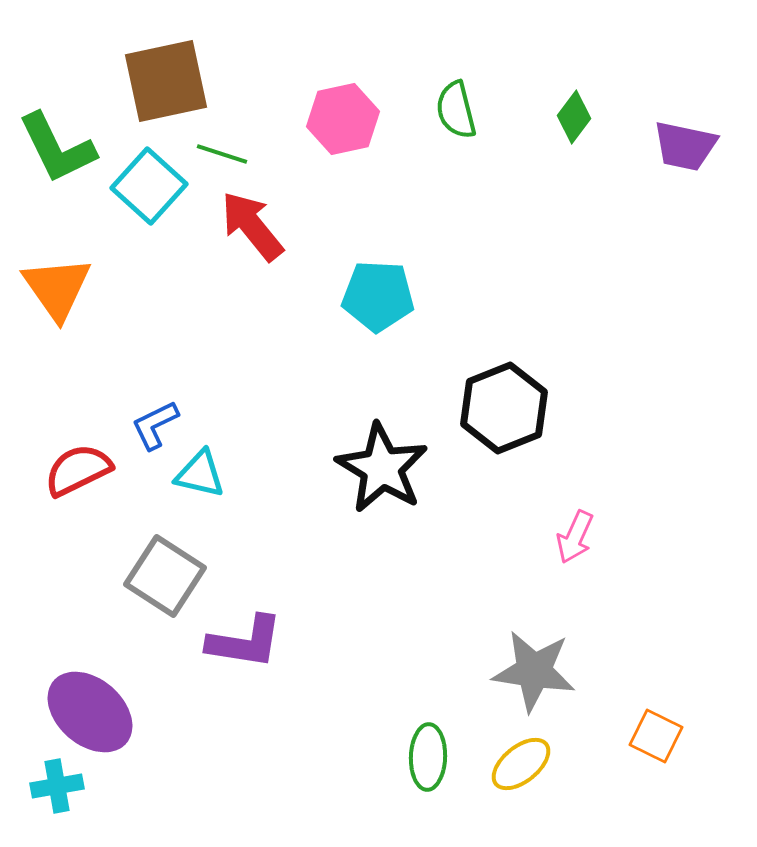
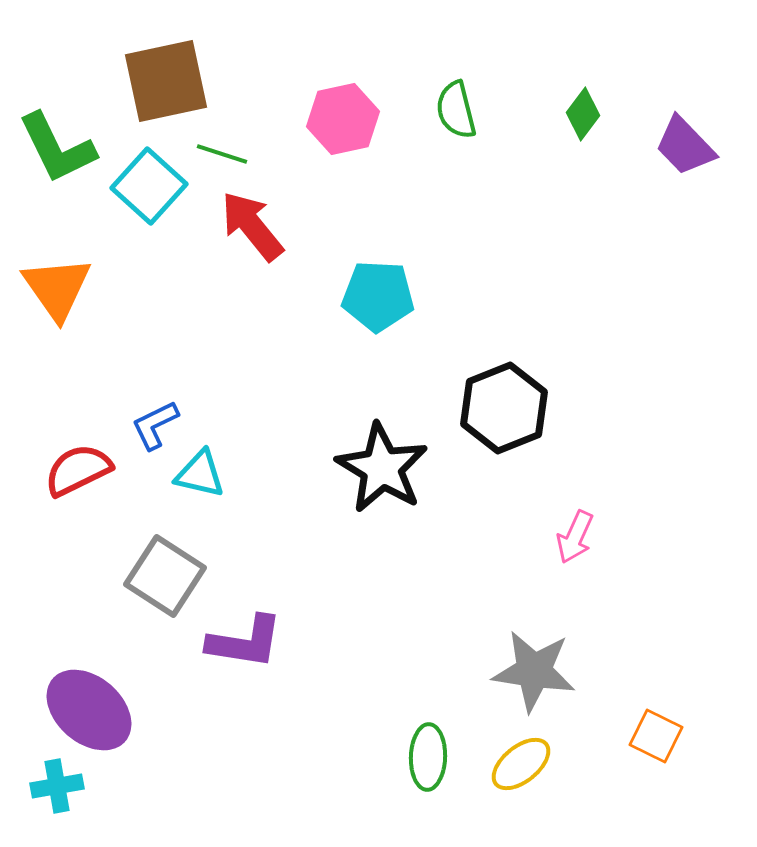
green diamond: moved 9 px right, 3 px up
purple trapezoid: rotated 34 degrees clockwise
purple ellipse: moved 1 px left, 2 px up
